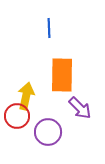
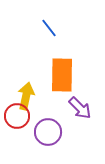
blue line: rotated 36 degrees counterclockwise
